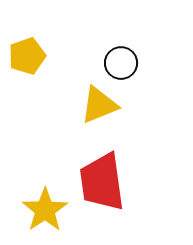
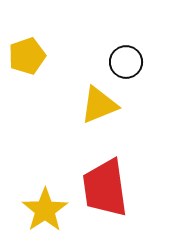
black circle: moved 5 px right, 1 px up
red trapezoid: moved 3 px right, 6 px down
